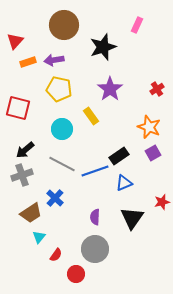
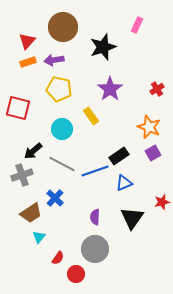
brown circle: moved 1 px left, 2 px down
red triangle: moved 12 px right
black arrow: moved 8 px right, 1 px down
red semicircle: moved 2 px right, 3 px down
